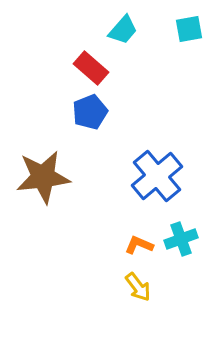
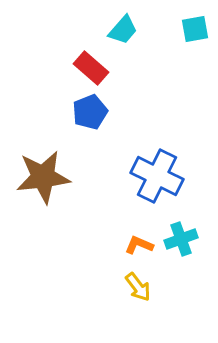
cyan square: moved 6 px right
blue cross: rotated 24 degrees counterclockwise
